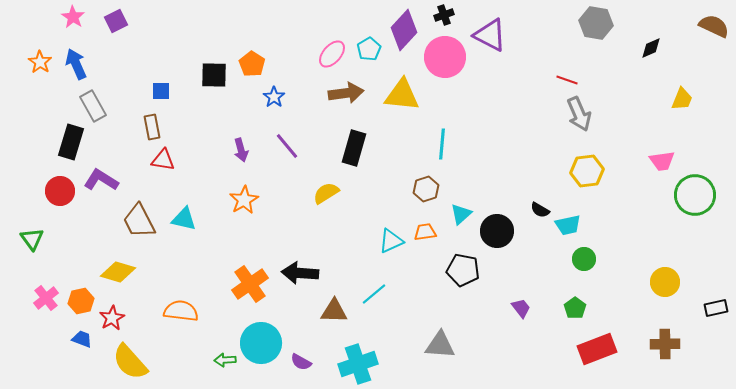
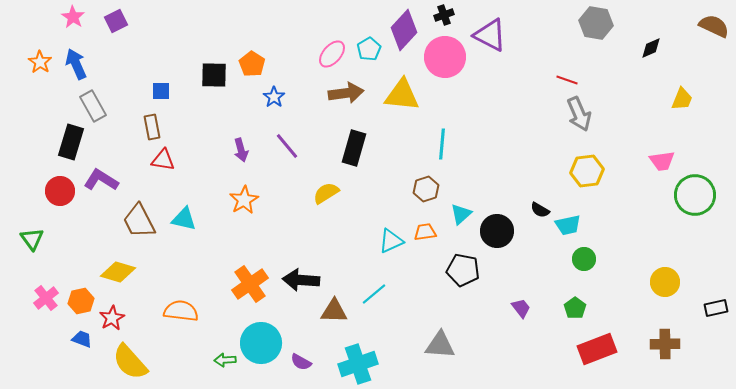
black arrow at (300, 273): moved 1 px right, 7 px down
